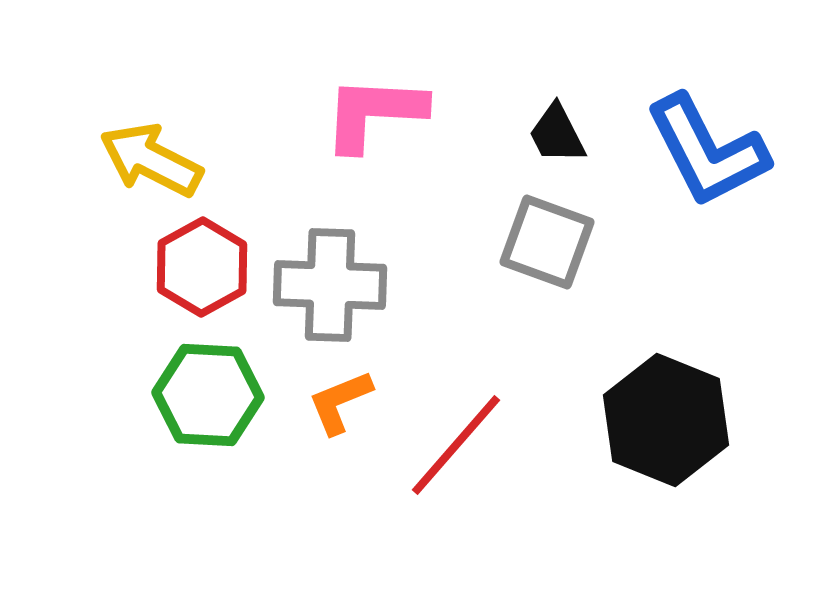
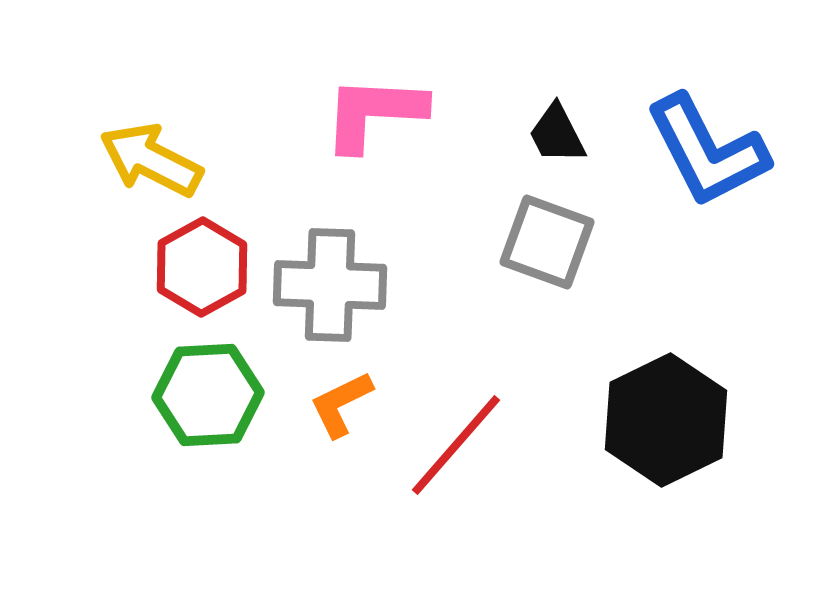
green hexagon: rotated 6 degrees counterclockwise
orange L-shape: moved 1 px right, 2 px down; rotated 4 degrees counterclockwise
black hexagon: rotated 12 degrees clockwise
